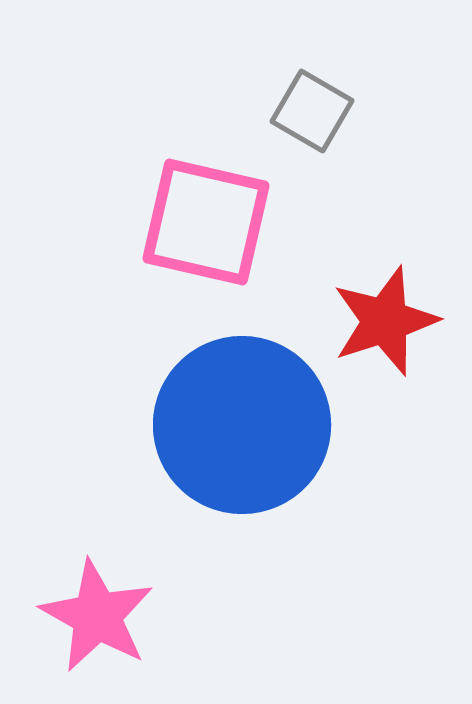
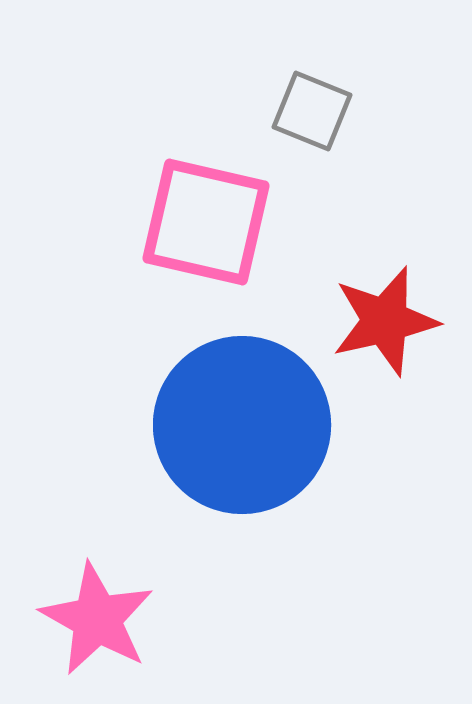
gray square: rotated 8 degrees counterclockwise
red star: rotated 5 degrees clockwise
pink star: moved 3 px down
